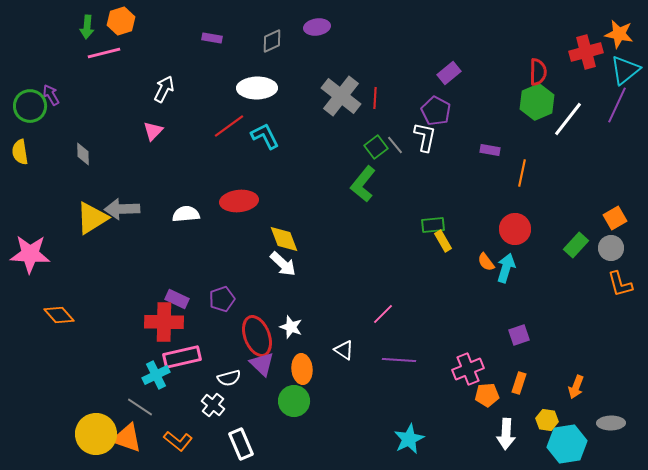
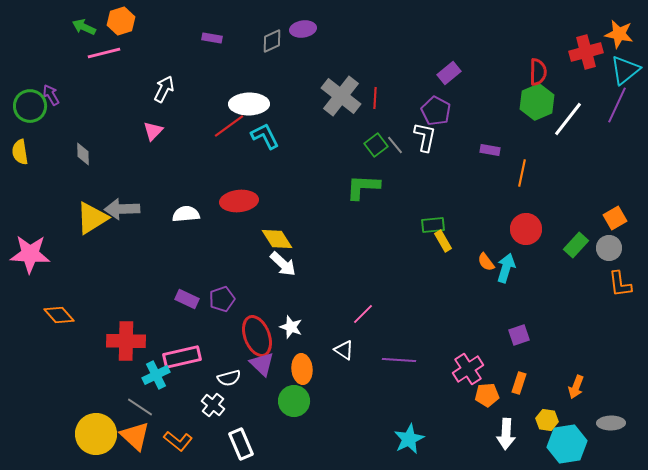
green arrow at (87, 27): moved 3 px left; rotated 110 degrees clockwise
purple ellipse at (317, 27): moved 14 px left, 2 px down
white ellipse at (257, 88): moved 8 px left, 16 px down
green square at (376, 147): moved 2 px up
green L-shape at (363, 184): moved 3 px down; rotated 54 degrees clockwise
red circle at (515, 229): moved 11 px right
yellow diamond at (284, 239): moved 7 px left; rotated 12 degrees counterclockwise
gray circle at (611, 248): moved 2 px left
orange L-shape at (620, 284): rotated 8 degrees clockwise
purple rectangle at (177, 299): moved 10 px right
pink line at (383, 314): moved 20 px left
red cross at (164, 322): moved 38 px left, 19 px down
pink cross at (468, 369): rotated 12 degrees counterclockwise
orange triangle at (127, 438): moved 8 px right, 2 px up; rotated 24 degrees clockwise
